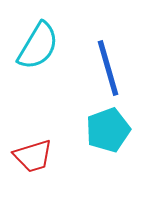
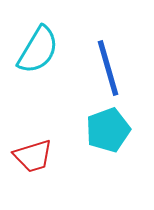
cyan semicircle: moved 4 px down
